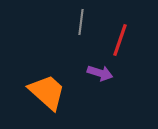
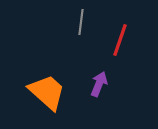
purple arrow: moved 1 px left, 11 px down; rotated 85 degrees counterclockwise
